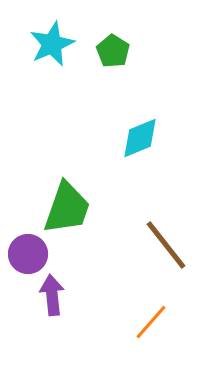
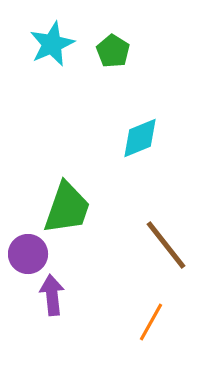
orange line: rotated 12 degrees counterclockwise
